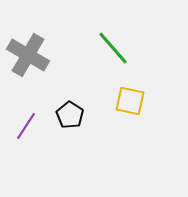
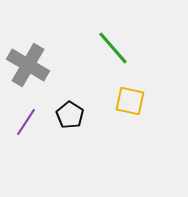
gray cross: moved 10 px down
purple line: moved 4 px up
